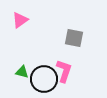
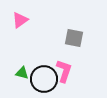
green triangle: moved 1 px down
